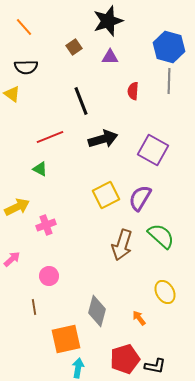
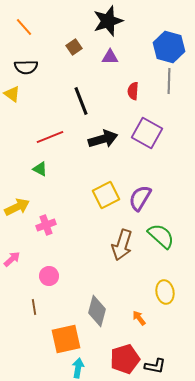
purple square: moved 6 px left, 17 px up
yellow ellipse: rotated 20 degrees clockwise
